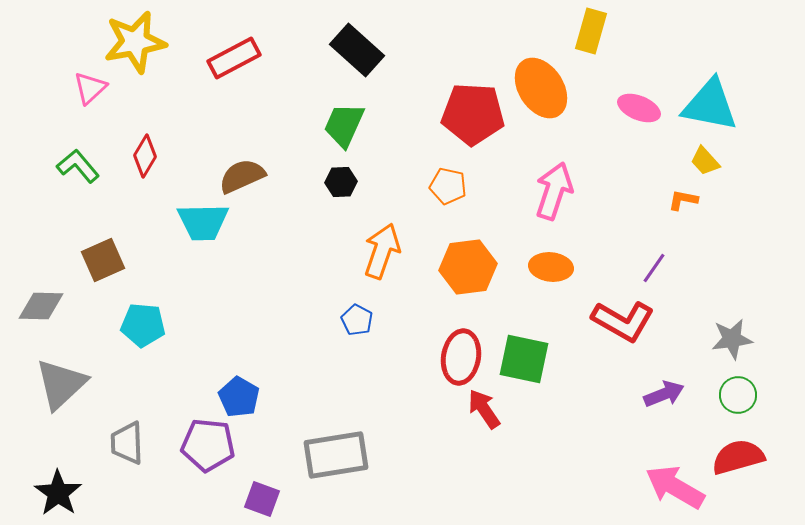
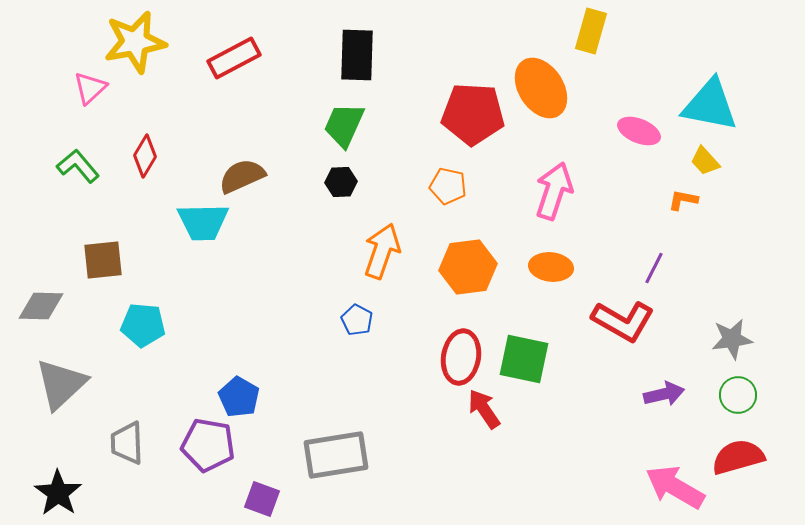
black rectangle at (357, 50): moved 5 px down; rotated 50 degrees clockwise
pink ellipse at (639, 108): moved 23 px down
brown square at (103, 260): rotated 18 degrees clockwise
purple line at (654, 268): rotated 8 degrees counterclockwise
purple arrow at (664, 394): rotated 9 degrees clockwise
purple pentagon at (208, 445): rotated 4 degrees clockwise
